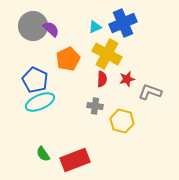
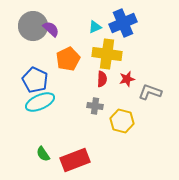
yellow cross: rotated 20 degrees counterclockwise
